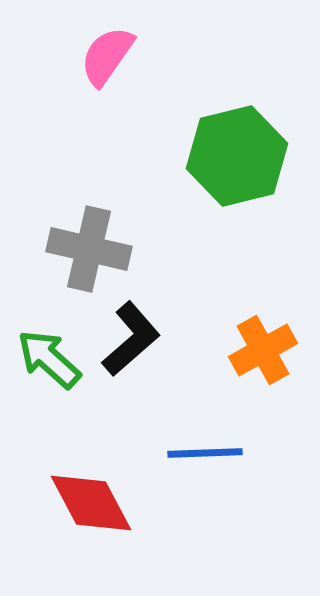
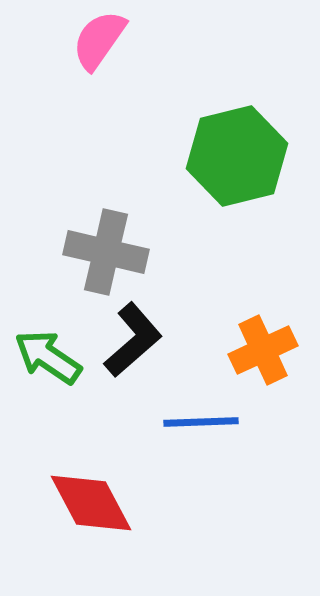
pink semicircle: moved 8 px left, 16 px up
gray cross: moved 17 px right, 3 px down
black L-shape: moved 2 px right, 1 px down
orange cross: rotated 4 degrees clockwise
green arrow: moved 1 px left, 2 px up; rotated 8 degrees counterclockwise
blue line: moved 4 px left, 31 px up
